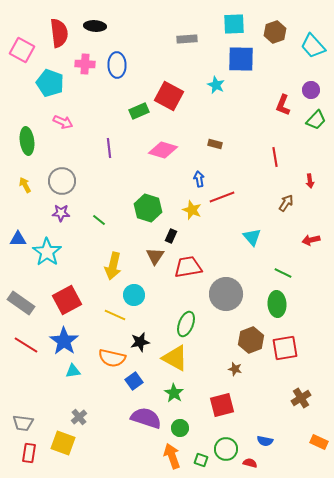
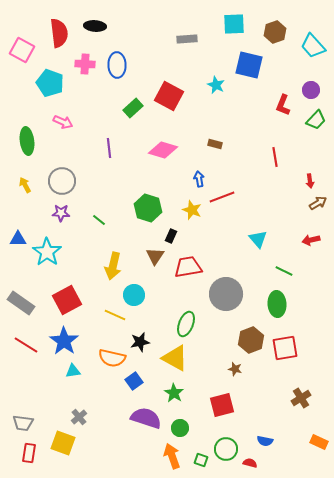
blue square at (241, 59): moved 8 px right, 6 px down; rotated 12 degrees clockwise
green rectangle at (139, 111): moved 6 px left, 3 px up; rotated 18 degrees counterclockwise
brown arrow at (286, 203): moved 32 px right; rotated 24 degrees clockwise
cyan triangle at (252, 237): moved 6 px right, 2 px down
green line at (283, 273): moved 1 px right, 2 px up
